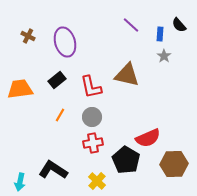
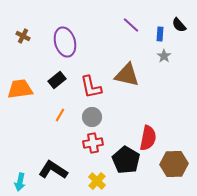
brown cross: moved 5 px left
red semicircle: rotated 55 degrees counterclockwise
